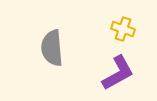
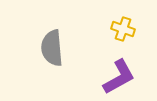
purple L-shape: moved 1 px right, 4 px down
